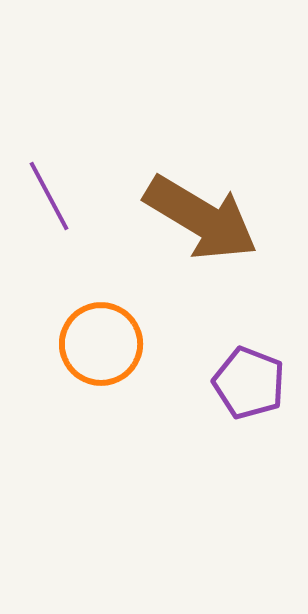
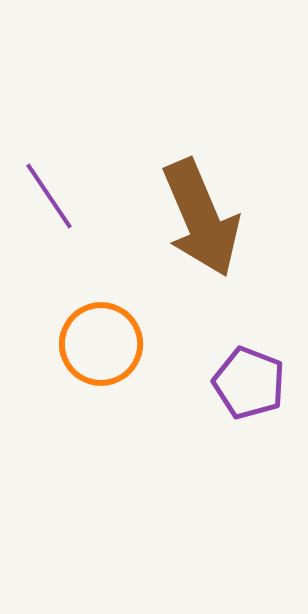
purple line: rotated 6 degrees counterclockwise
brown arrow: rotated 36 degrees clockwise
